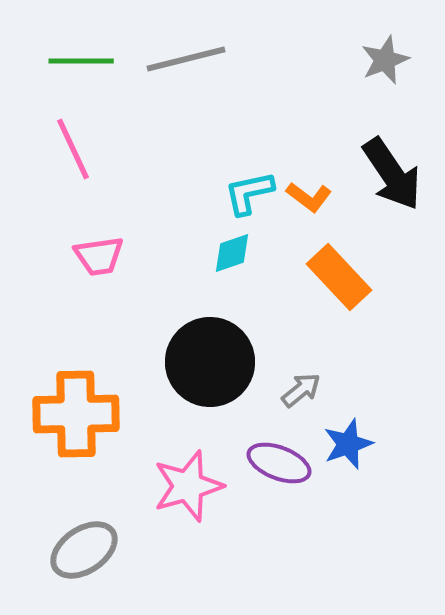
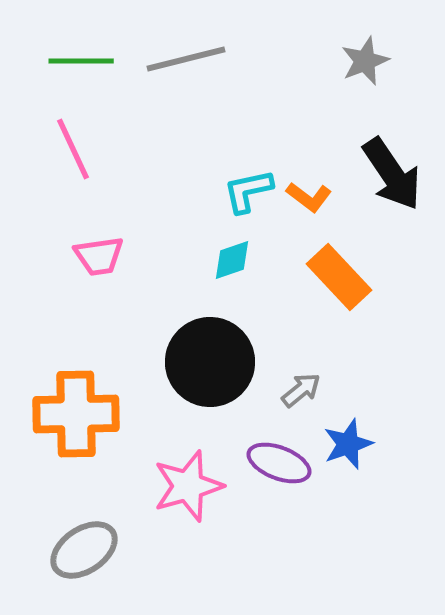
gray star: moved 20 px left, 1 px down
cyan L-shape: moved 1 px left, 2 px up
cyan diamond: moved 7 px down
